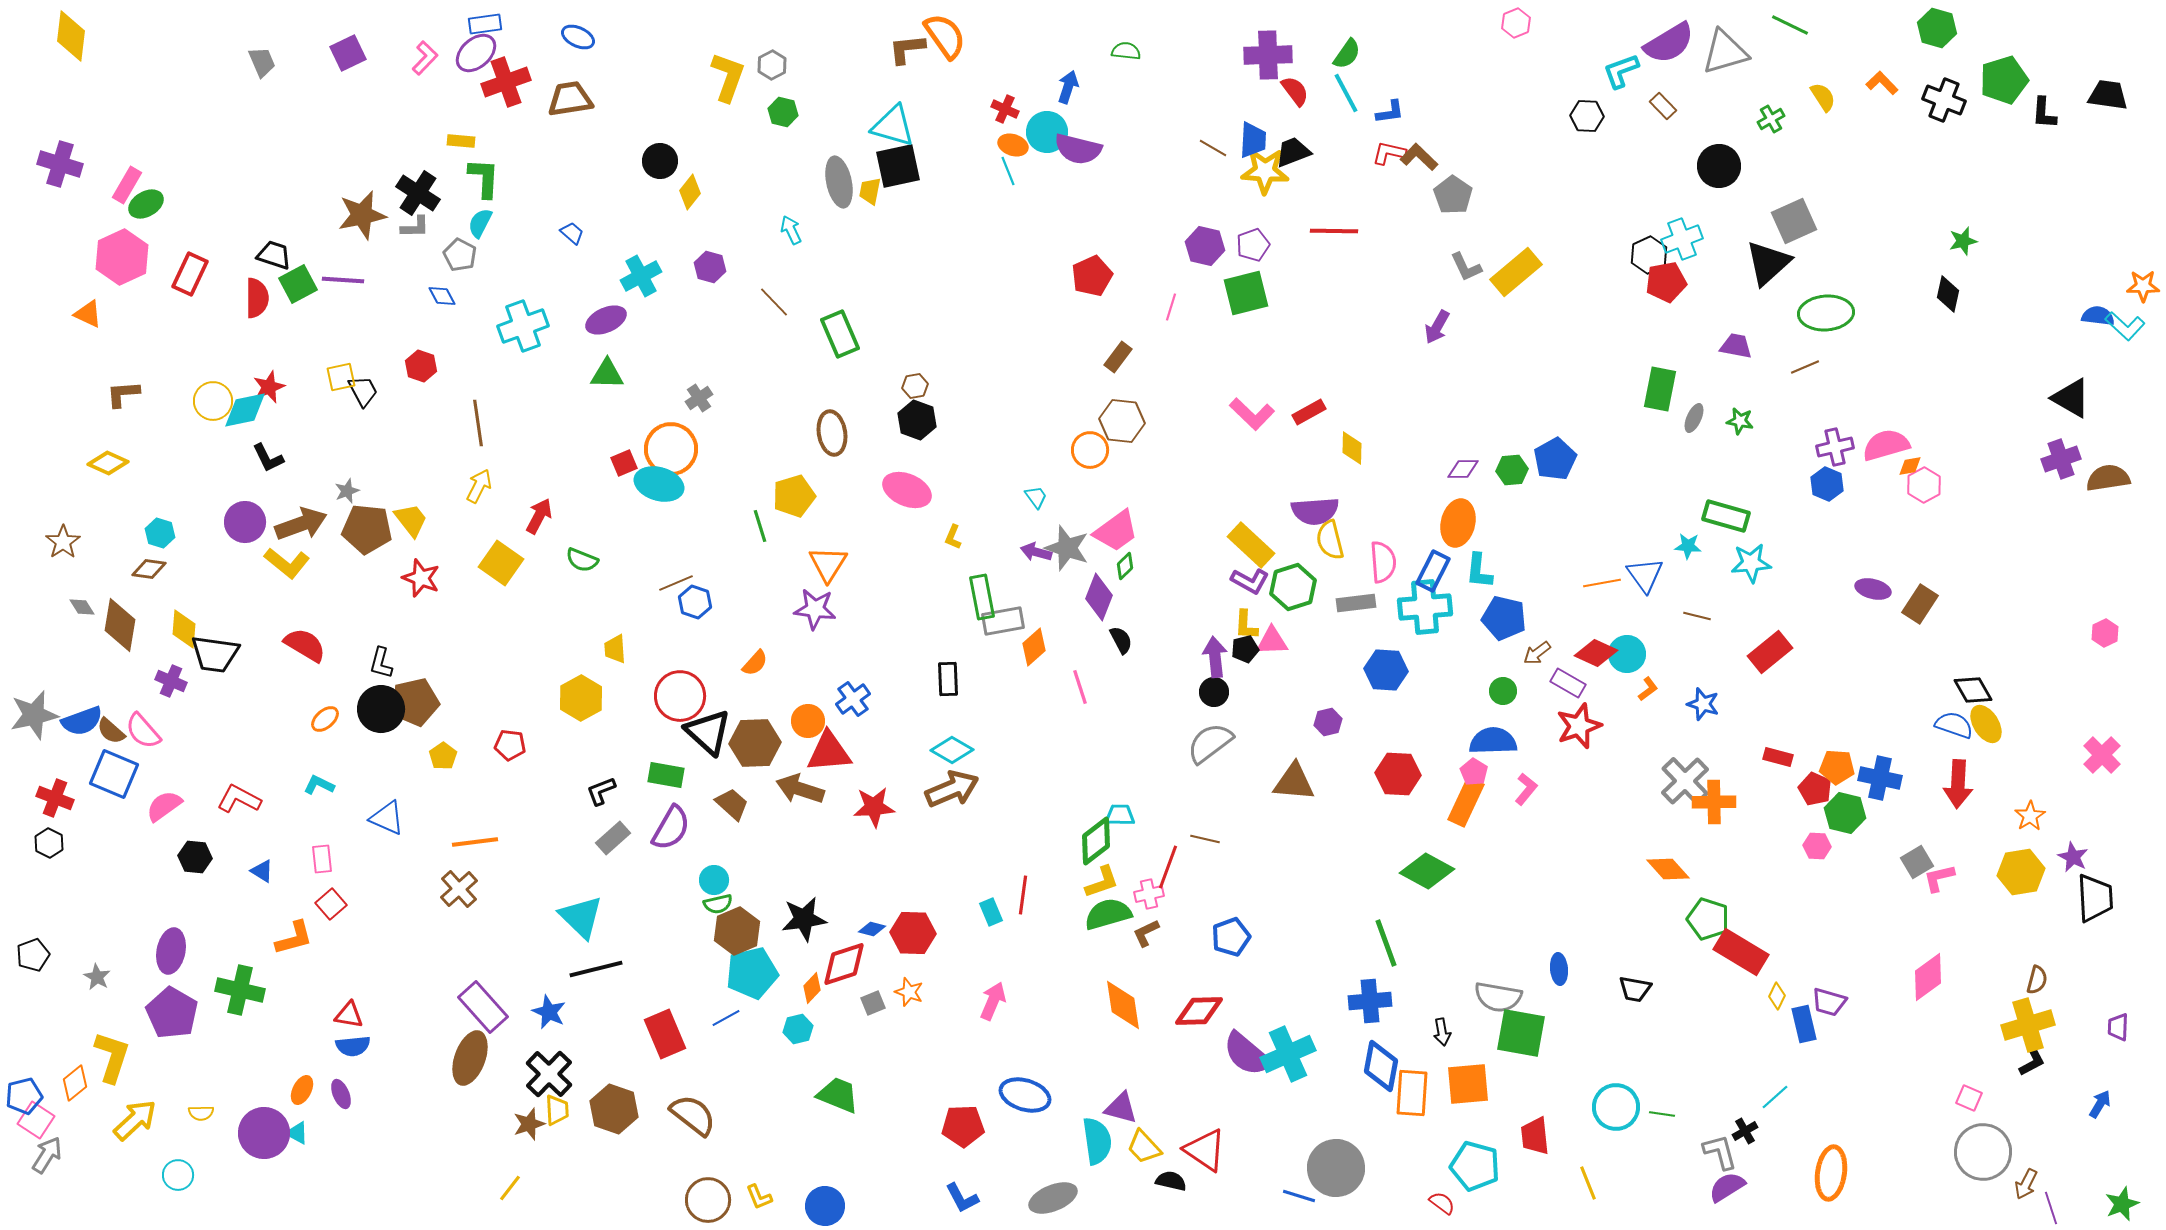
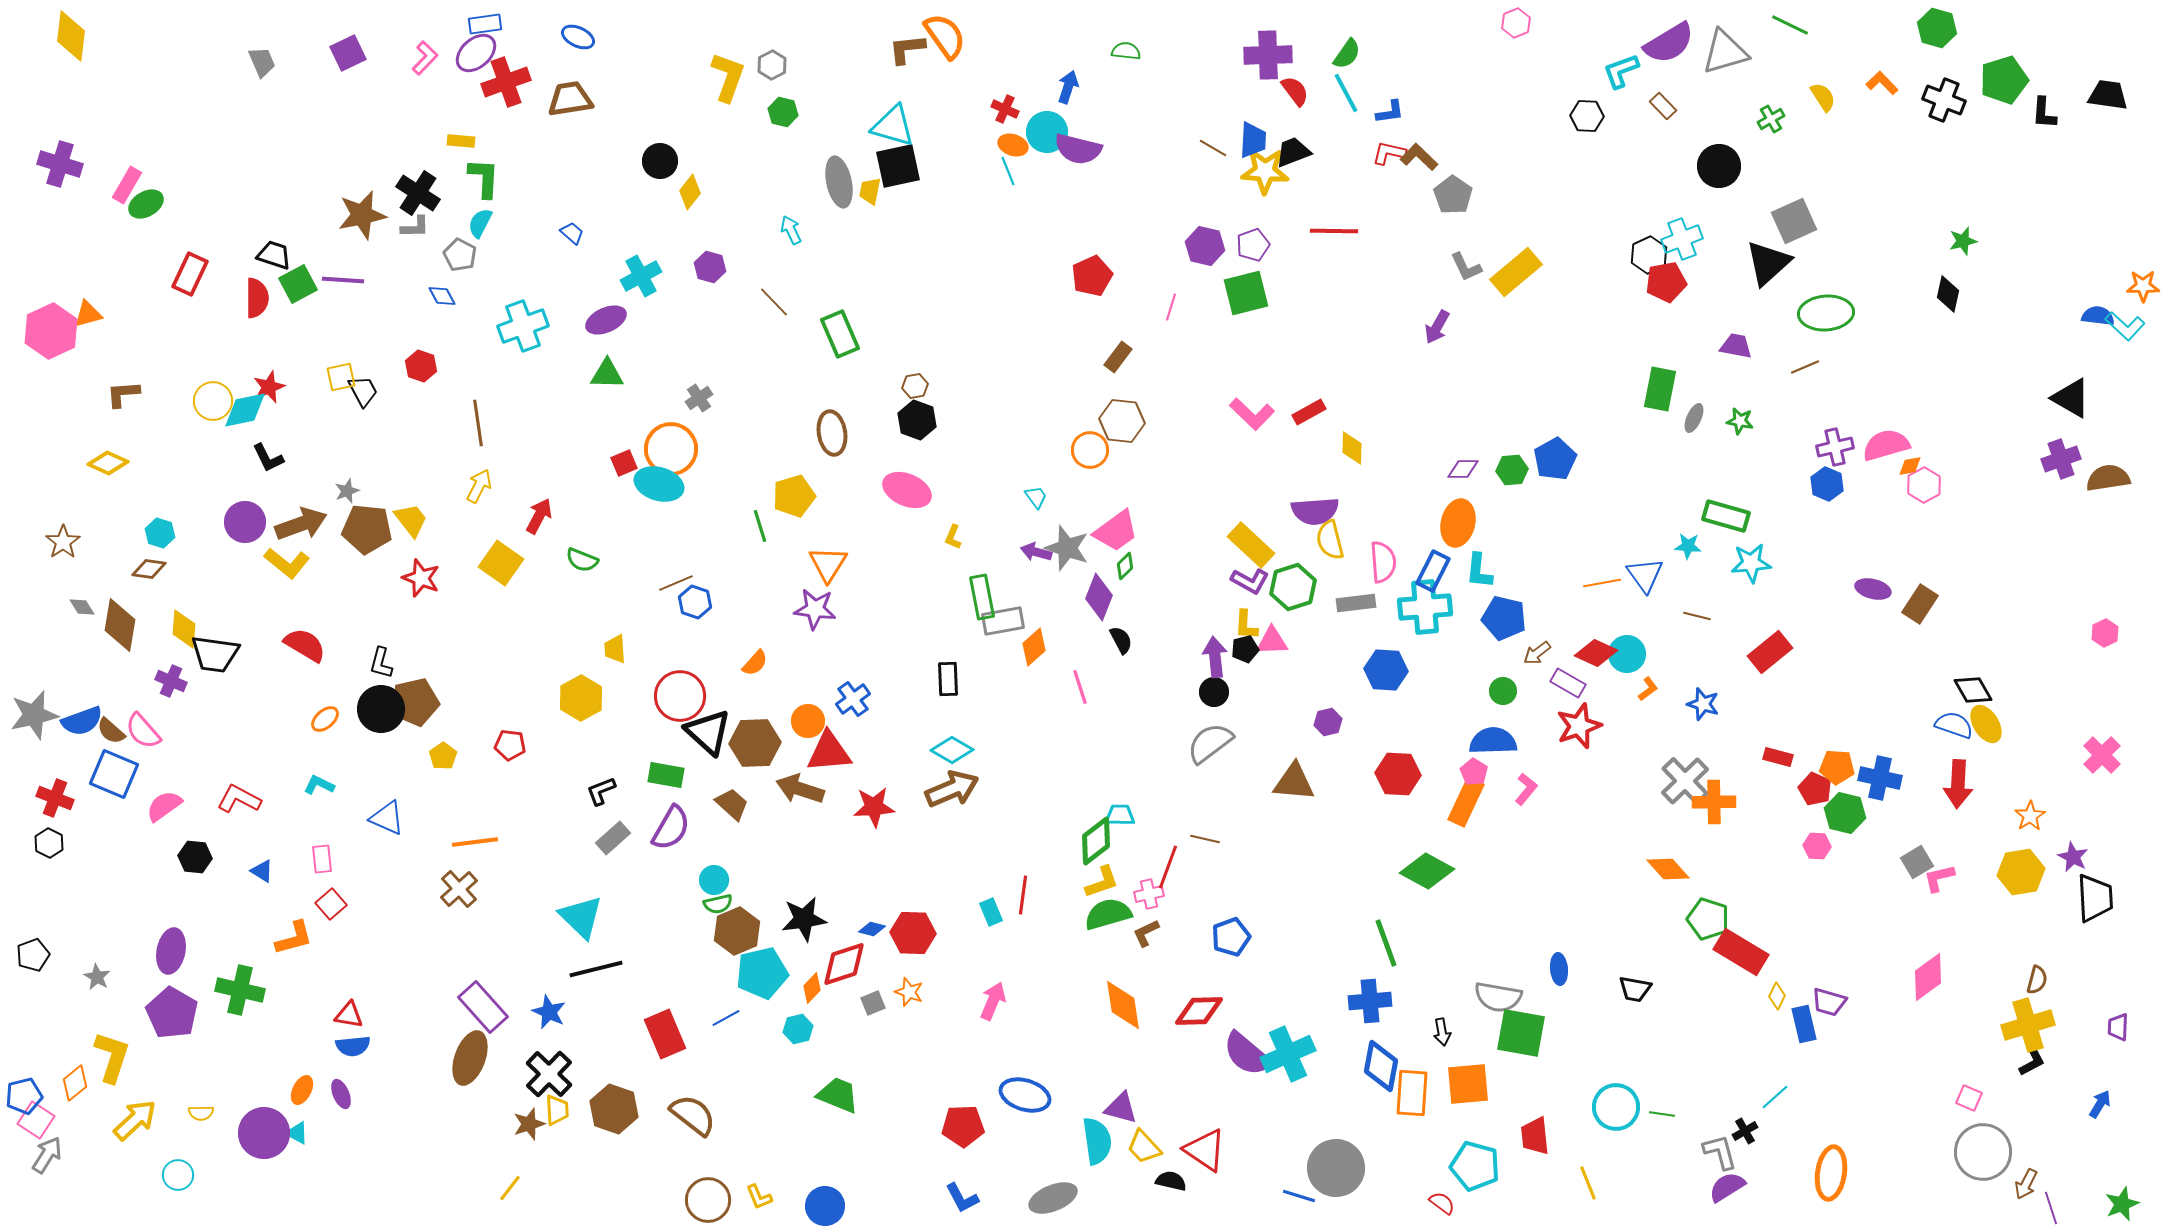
pink hexagon at (122, 257): moved 71 px left, 74 px down
orange triangle at (88, 314): rotated 40 degrees counterclockwise
cyan pentagon at (752, 973): moved 10 px right
